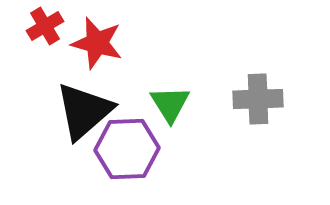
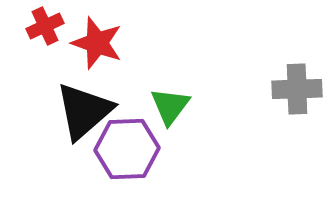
red cross: rotated 6 degrees clockwise
red star: rotated 4 degrees clockwise
gray cross: moved 39 px right, 10 px up
green triangle: moved 2 px down; rotated 9 degrees clockwise
